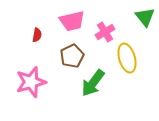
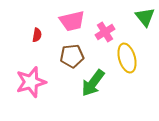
brown pentagon: rotated 20 degrees clockwise
